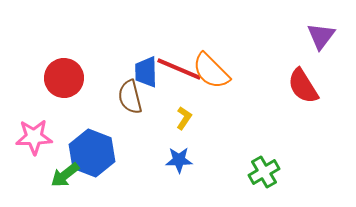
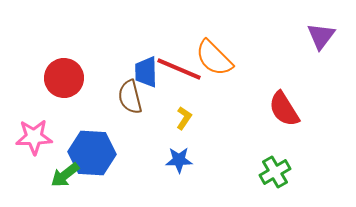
orange semicircle: moved 3 px right, 13 px up
red semicircle: moved 19 px left, 23 px down
blue hexagon: rotated 18 degrees counterclockwise
green cross: moved 11 px right
